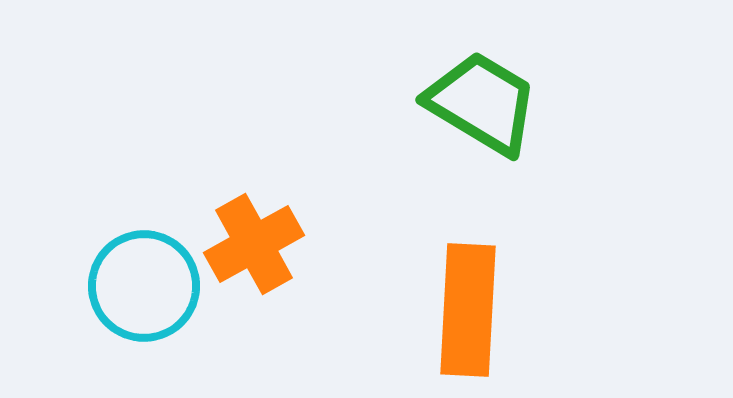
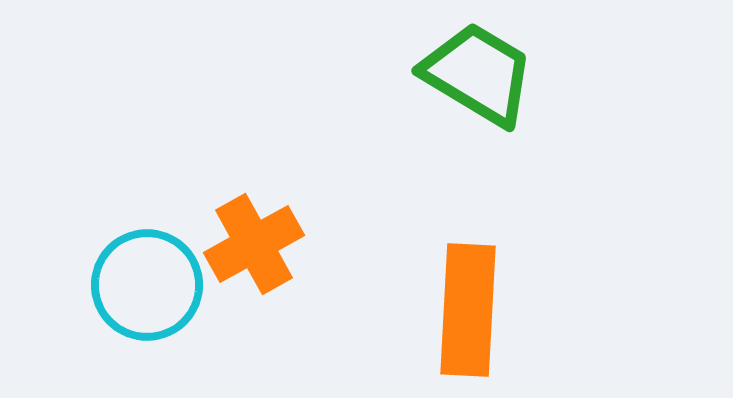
green trapezoid: moved 4 px left, 29 px up
cyan circle: moved 3 px right, 1 px up
